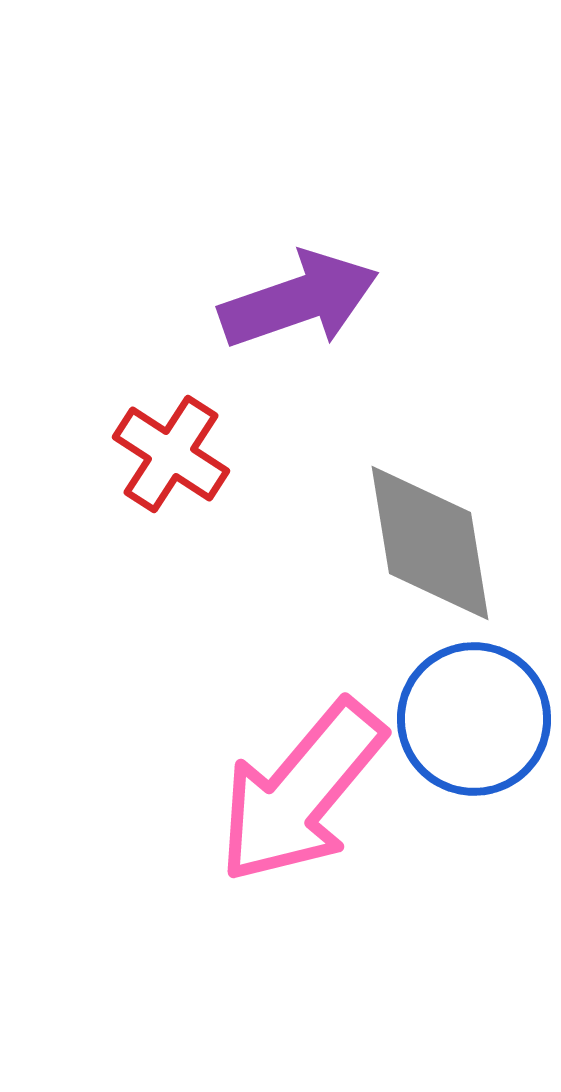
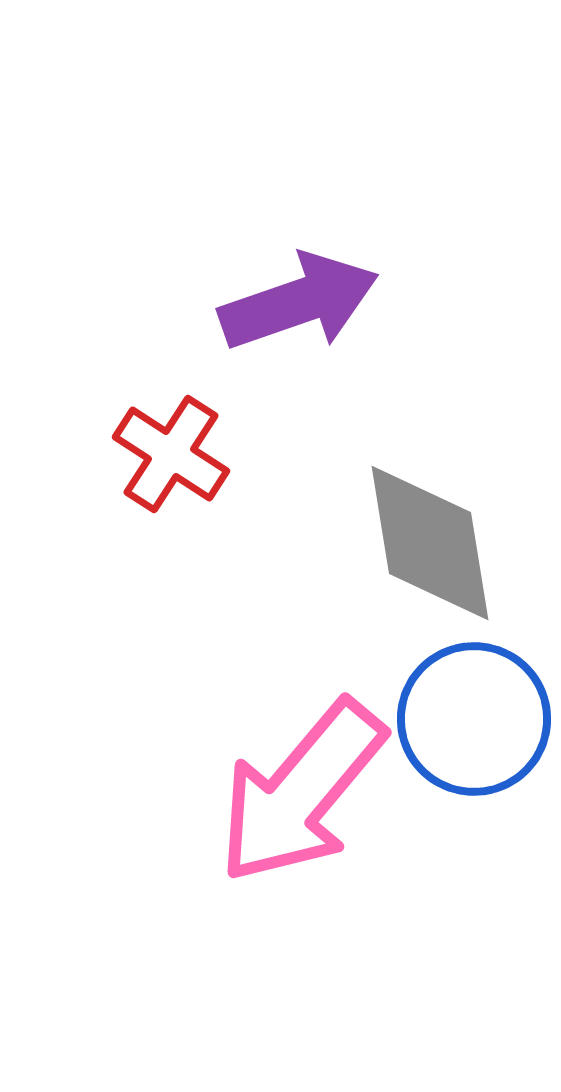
purple arrow: moved 2 px down
